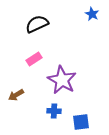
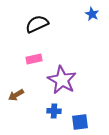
pink rectangle: rotated 21 degrees clockwise
blue square: moved 1 px left
